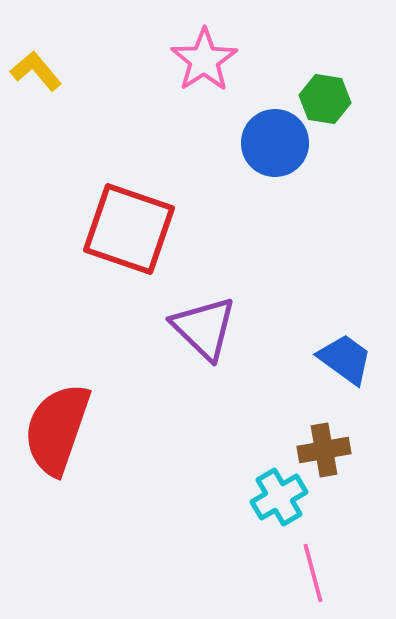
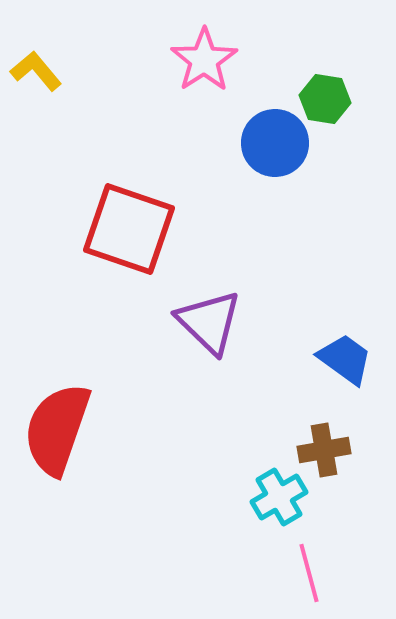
purple triangle: moved 5 px right, 6 px up
pink line: moved 4 px left
